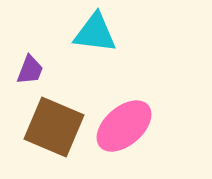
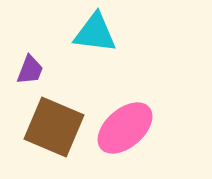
pink ellipse: moved 1 px right, 2 px down
